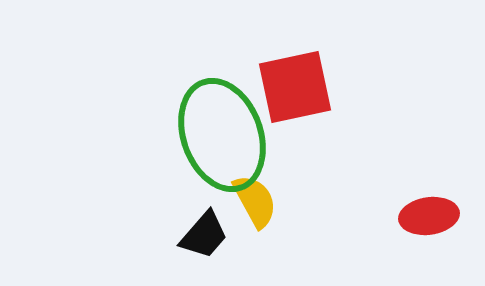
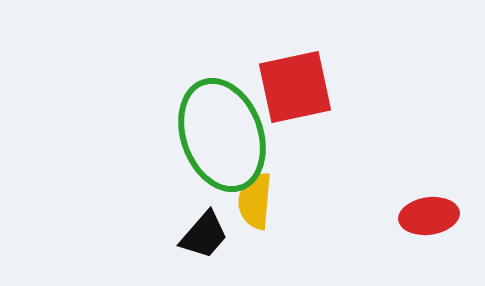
yellow semicircle: rotated 146 degrees counterclockwise
